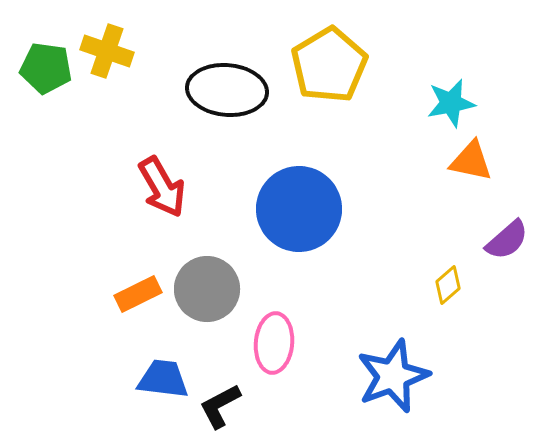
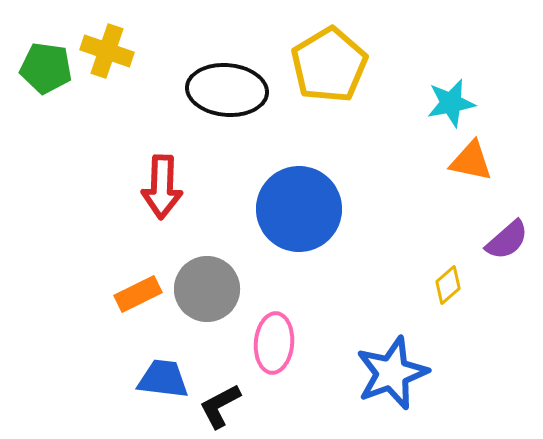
red arrow: rotated 32 degrees clockwise
blue star: moved 1 px left, 3 px up
